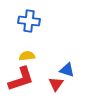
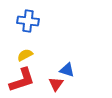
blue cross: moved 1 px left
yellow semicircle: moved 2 px left, 1 px up; rotated 21 degrees counterclockwise
red L-shape: moved 1 px right, 1 px down
